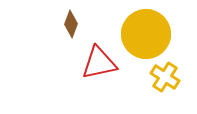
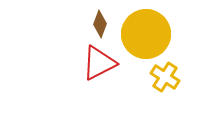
brown diamond: moved 29 px right
red triangle: rotated 15 degrees counterclockwise
